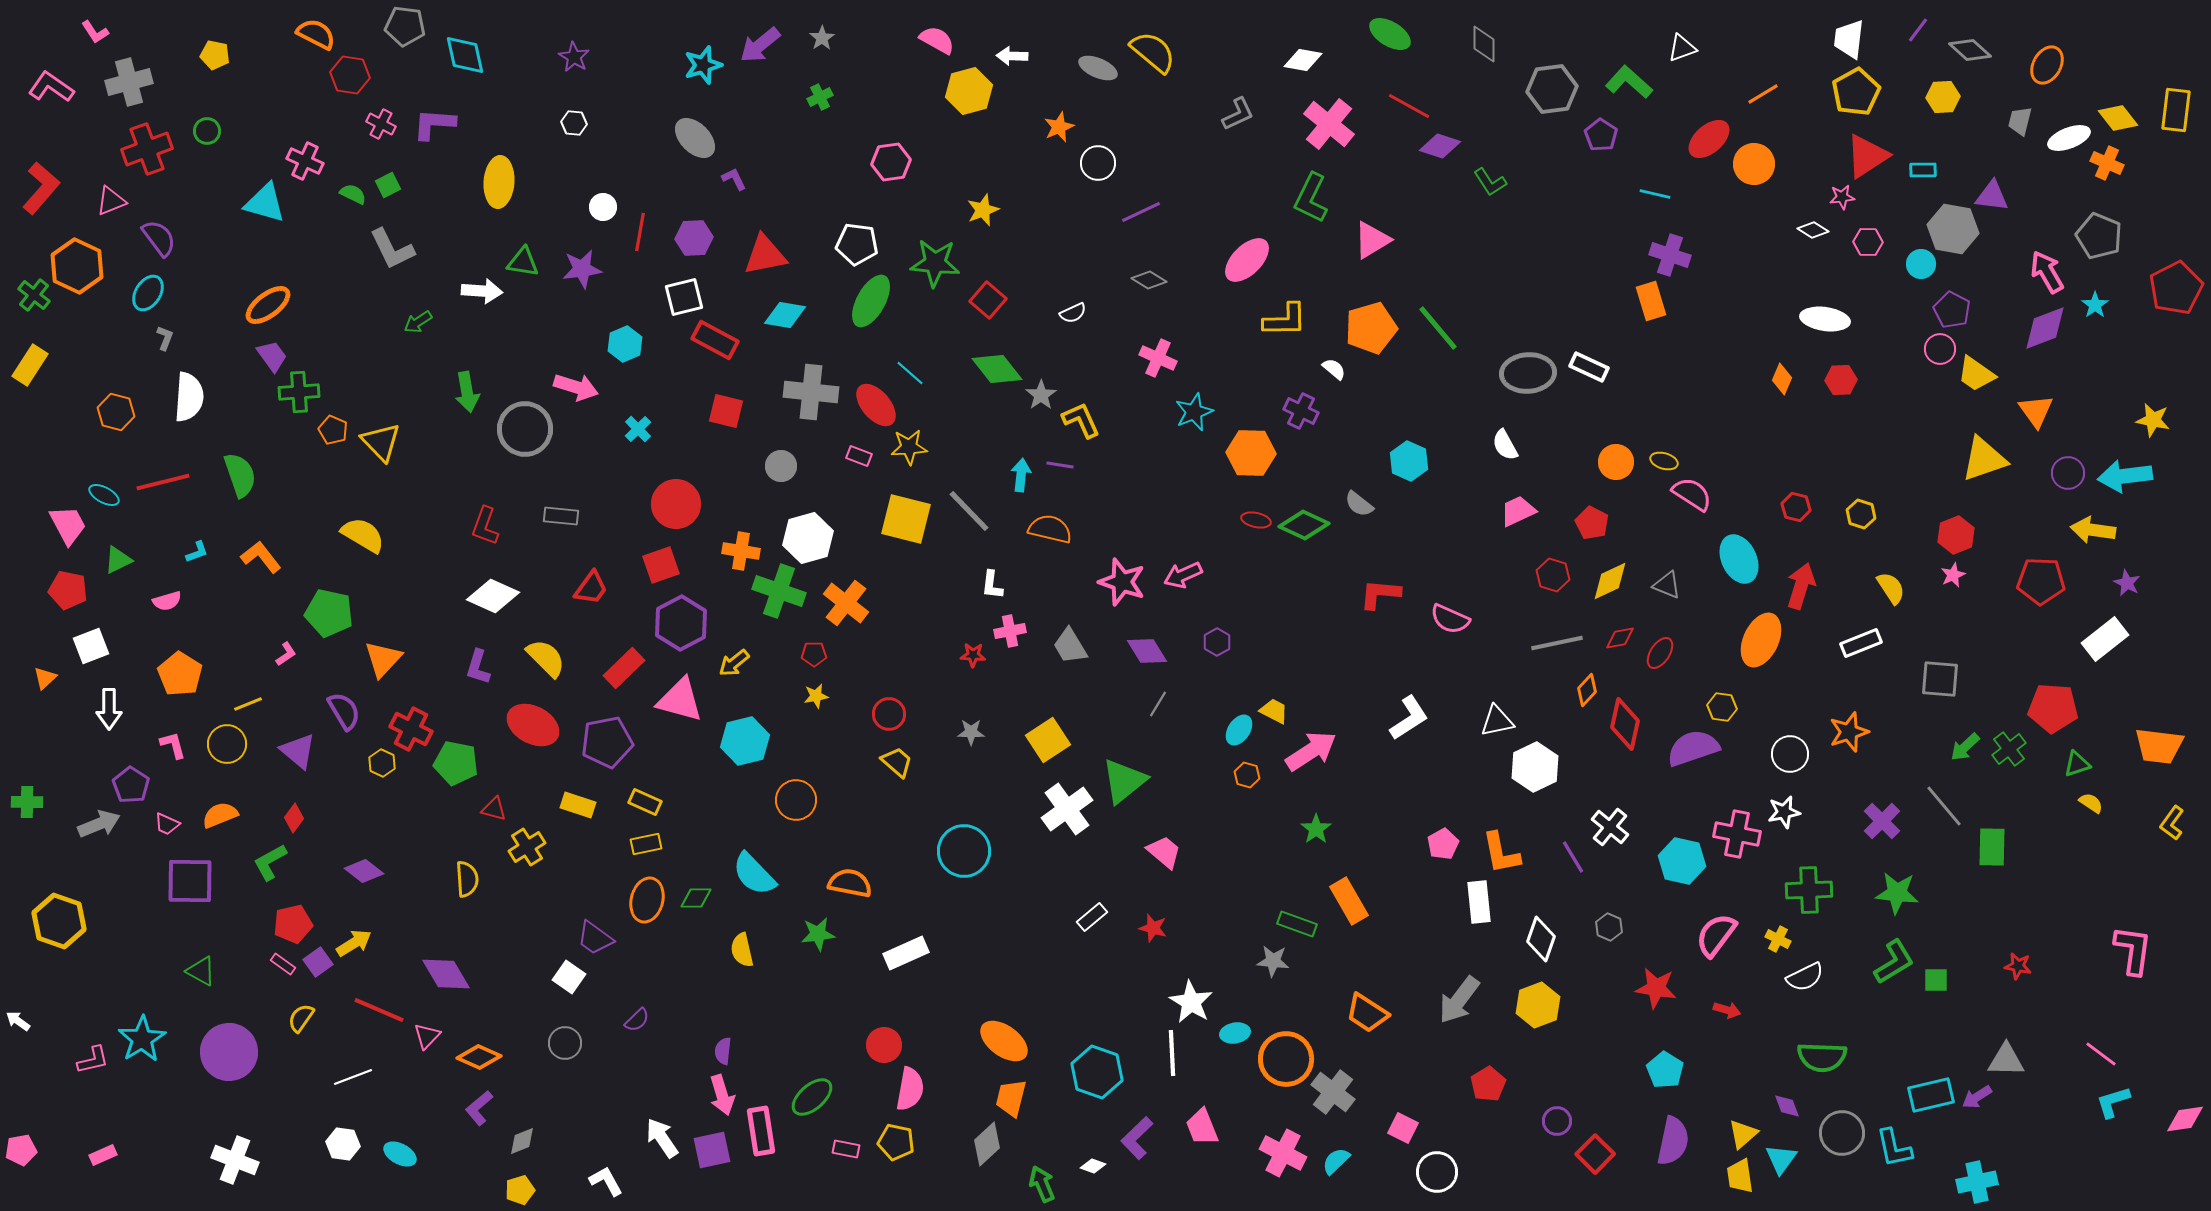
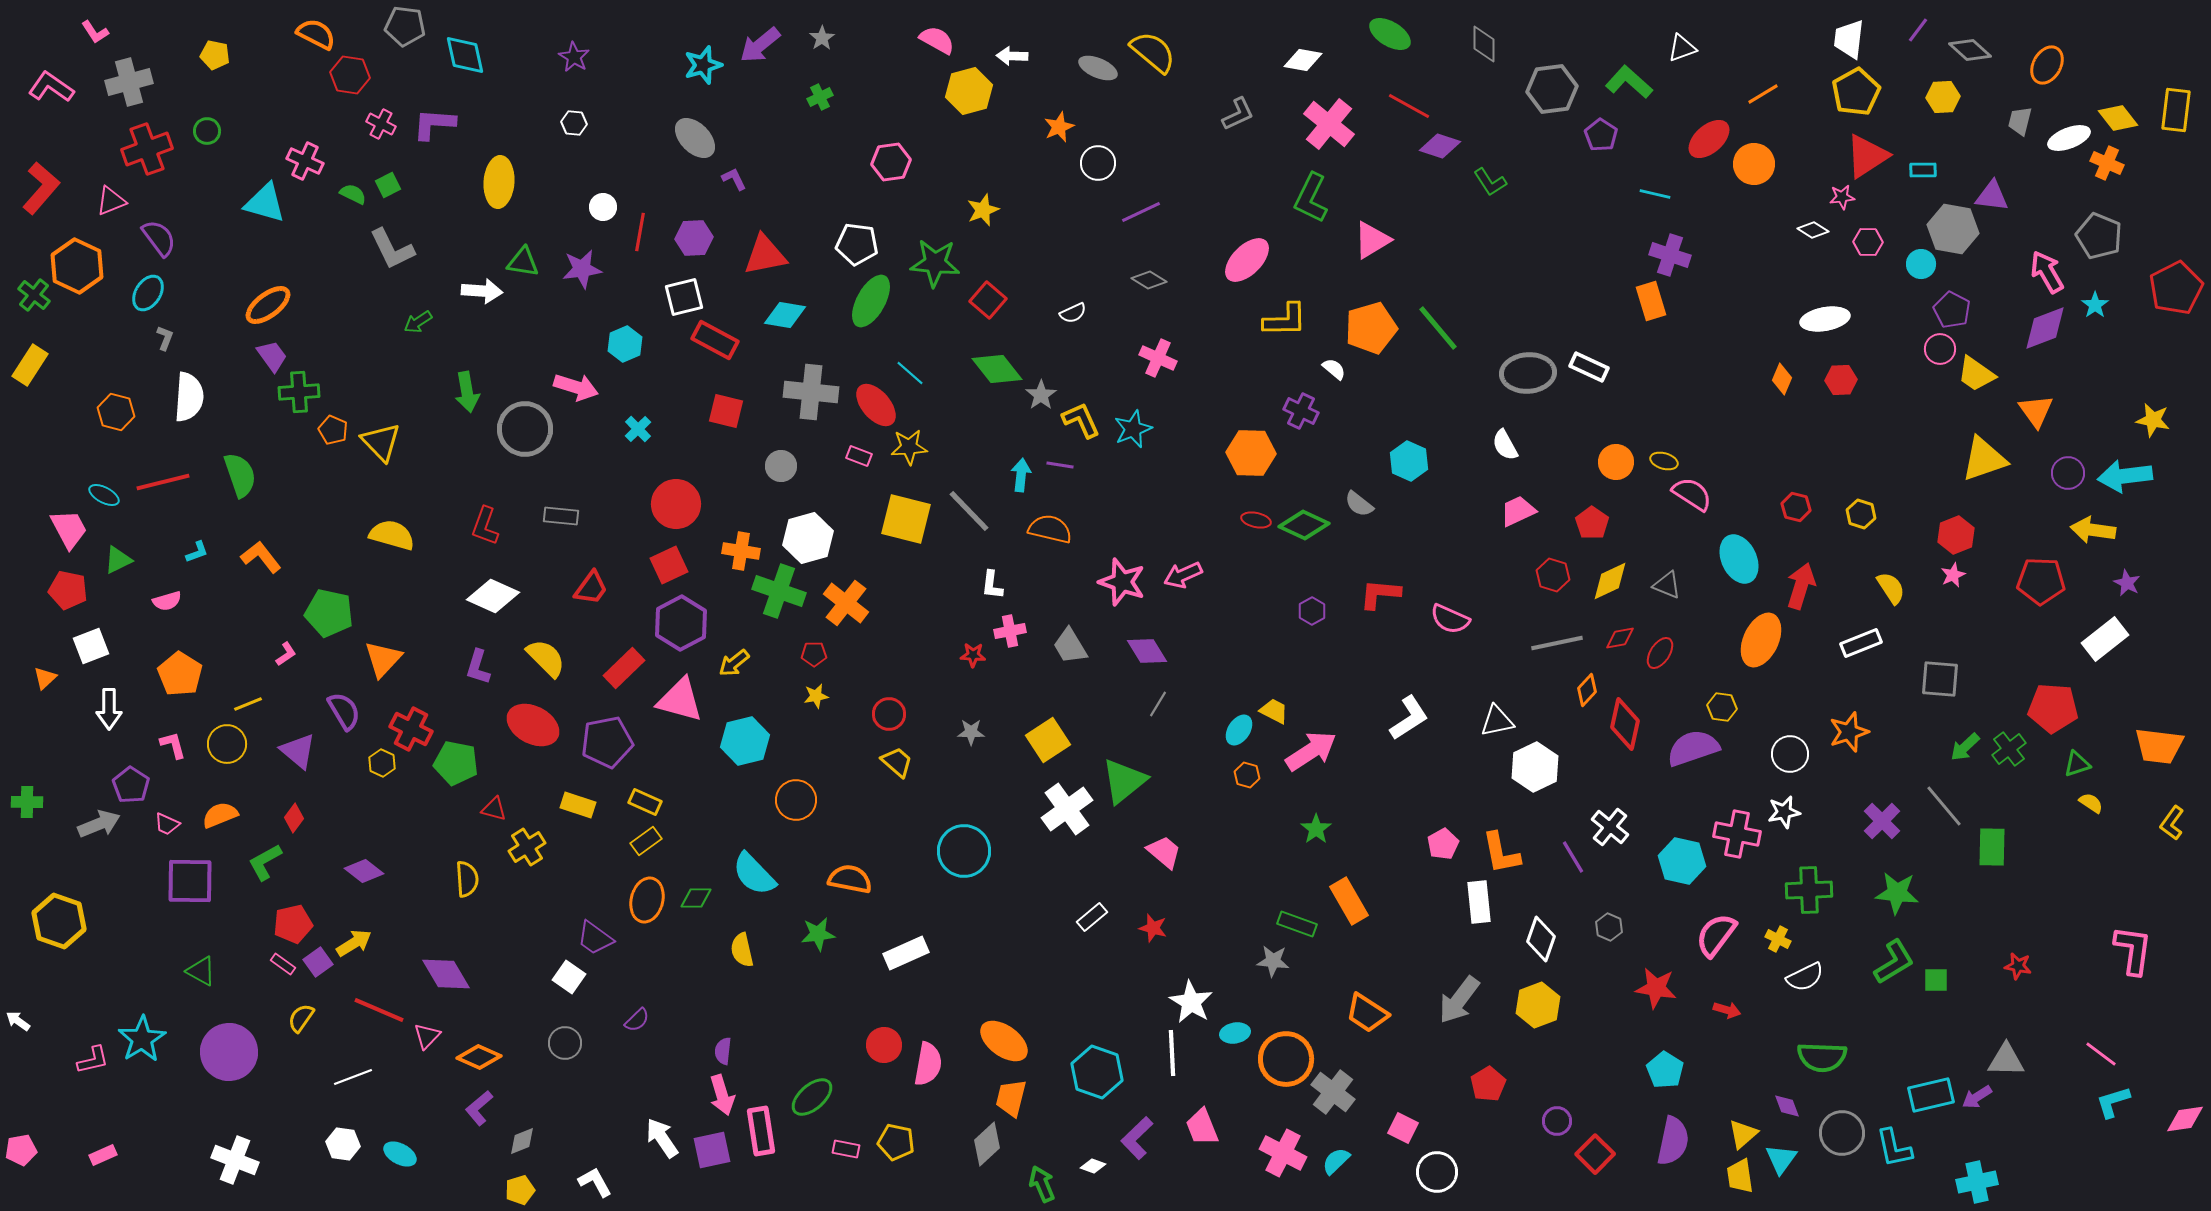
white ellipse at (1825, 319): rotated 18 degrees counterclockwise
cyan star at (1194, 412): moved 61 px left, 17 px down
red pentagon at (1592, 523): rotated 8 degrees clockwise
pink trapezoid at (68, 525): moved 1 px right, 4 px down
yellow semicircle at (363, 535): moved 29 px right; rotated 15 degrees counterclockwise
red square at (661, 565): moved 8 px right; rotated 6 degrees counterclockwise
purple hexagon at (1217, 642): moved 95 px right, 31 px up
yellow rectangle at (646, 844): moved 3 px up; rotated 24 degrees counterclockwise
green L-shape at (270, 862): moved 5 px left
orange semicircle at (850, 883): moved 4 px up
pink semicircle at (910, 1089): moved 18 px right, 25 px up
white L-shape at (606, 1181): moved 11 px left, 1 px down
